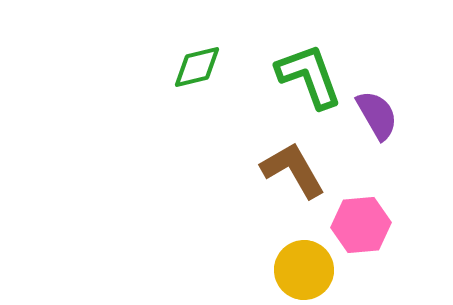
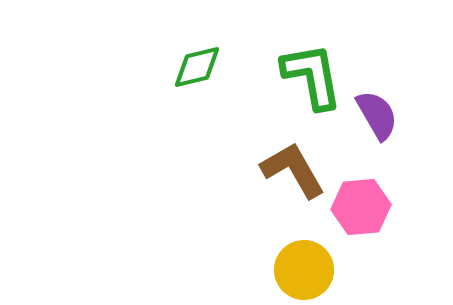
green L-shape: moved 3 px right; rotated 10 degrees clockwise
pink hexagon: moved 18 px up
